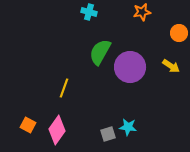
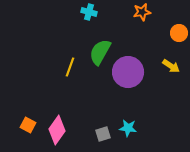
purple circle: moved 2 px left, 5 px down
yellow line: moved 6 px right, 21 px up
cyan star: moved 1 px down
gray square: moved 5 px left
